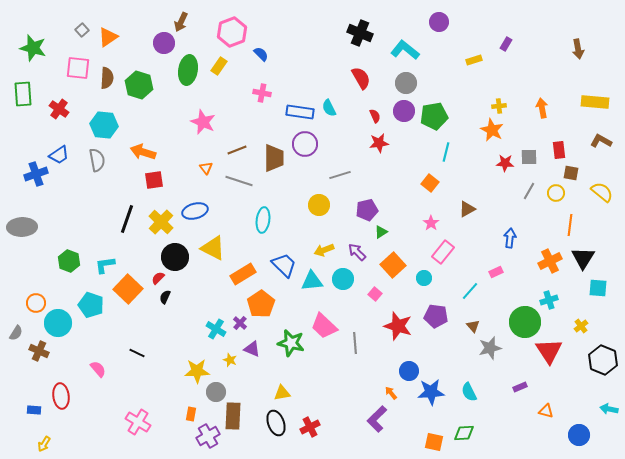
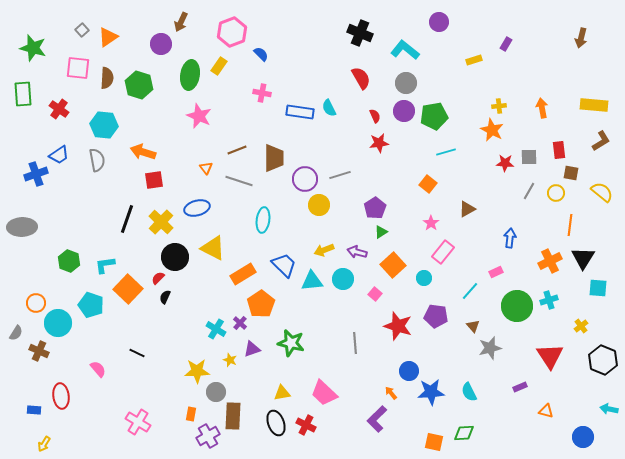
purple circle at (164, 43): moved 3 px left, 1 px down
brown arrow at (578, 49): moved 3 px right, 11 px up; rotated 24 degrees clockwise
green ellipse at (188, 70): moved 2 px right, 5 px down
yellow rectangle at (595, 102): moved 1 px left, 3 px down
pink star at (203, 122): moved 4 px left, 6 px up
brown L-shape at (601, 141): rotated 120 degrees clockwise
purple circle at (305, 144): moved 35 px down
cyan line at (446, 152): rotated 60 degrees clockwise
orange square at (430, 183): moved 2 px left, 1 px down
purple pentagon at (367, 210): moved 8 px right, 2 px up; rotated 20 degrees counterclockwise
blue ellipse at (195, 211): moved 2 px right, 3 px up
purple arrow at (357, 252): rotated 30 degrees counterclockwise
green circle at (525, 322): moved 8 px left, 16 px up
pink trapezoid at (324, 326): moved 67 px down
purple triangle at (252, 349): rotated 42 degrees counterclockwise
red triangle at (549, 351): moved 1 px right, 5 px down
red cross at (310, 427): moved 4 px left, 2 px up; rotated 36 degrees counterclockwise
blue circle at (579, 435): moved 4 px right, 2 px down
